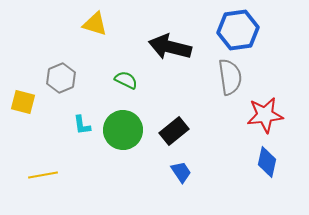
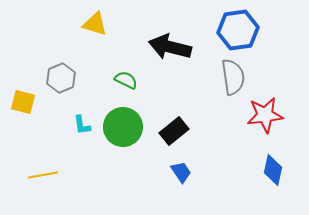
gray semicircle: moved 3 px right
green circle: moved 3 px up
blue diamond: moved 6 px right, 8 px down
